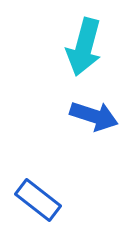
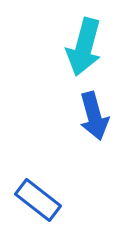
blue arrow: rotated 57 degrees clockwise
